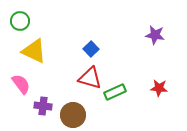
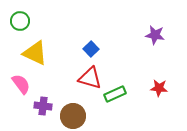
yellow triangle: moved 1 px right, 2 px down
green rectangle: moved 2 px down
brown circle: moved 1 px down
